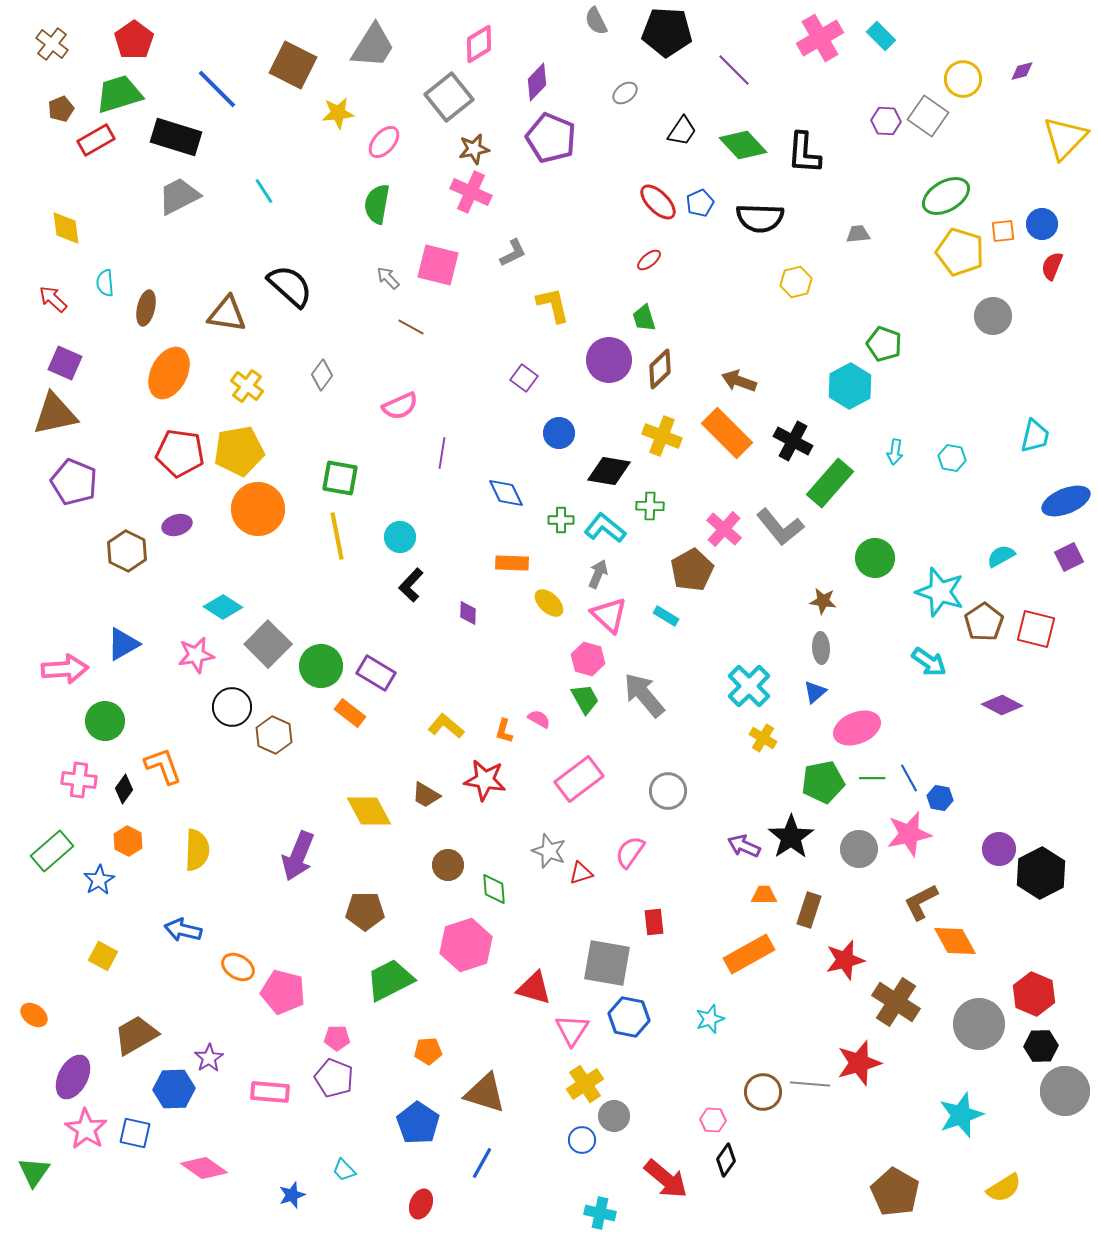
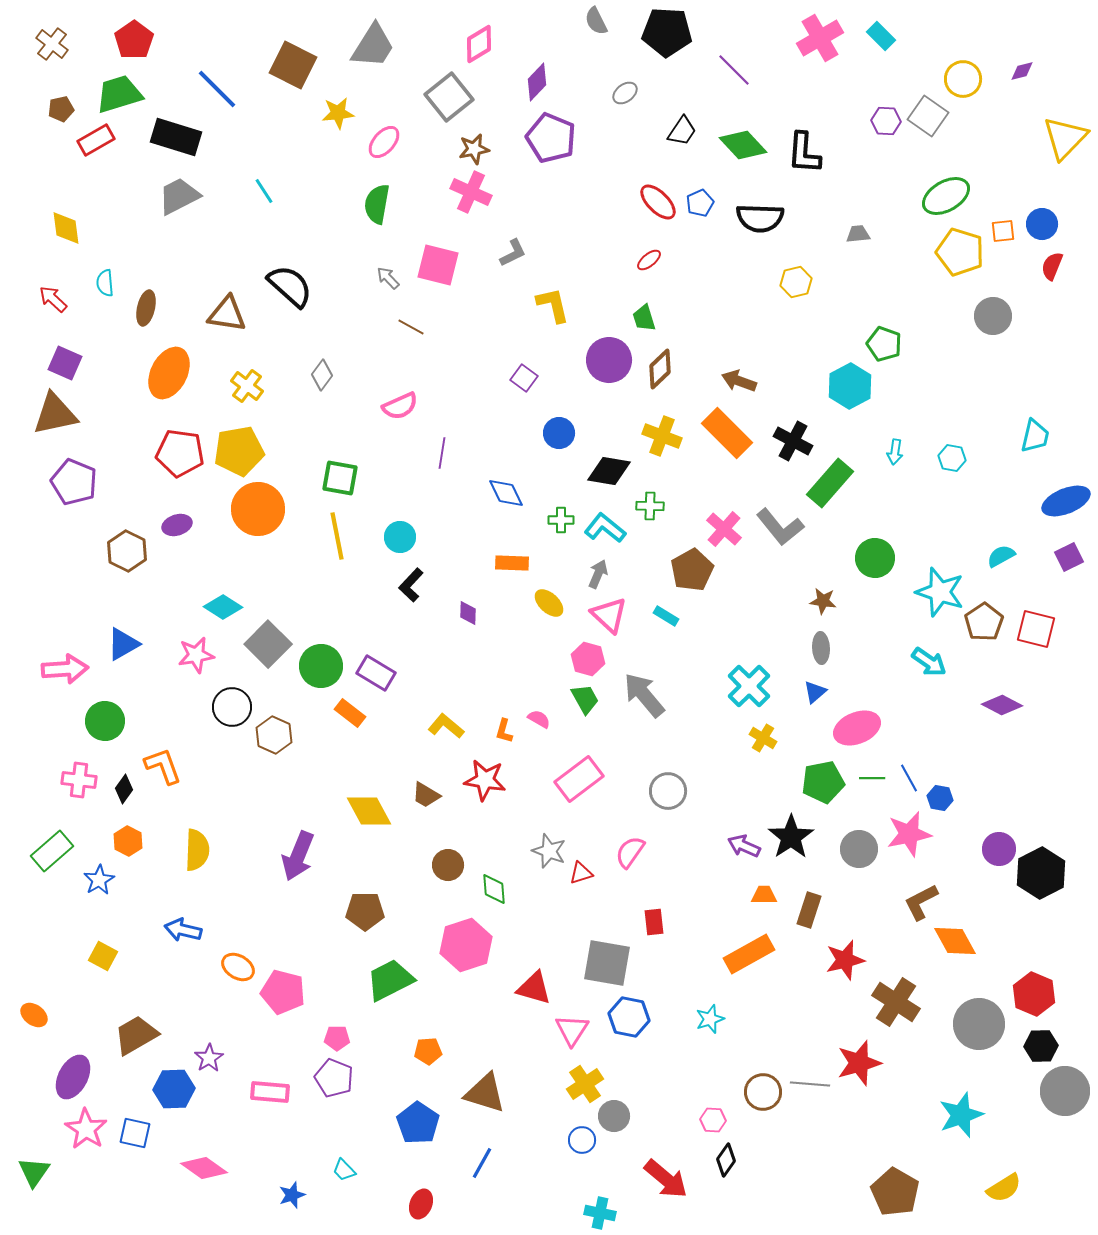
brown pentagon at (61, 109): rotated 10 degrees clockwise
